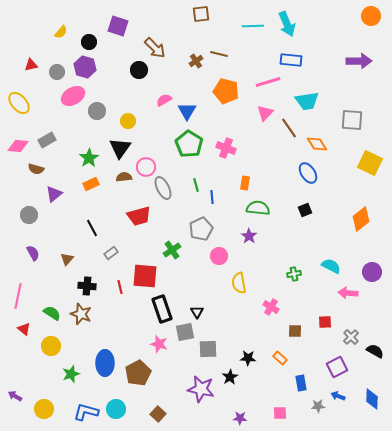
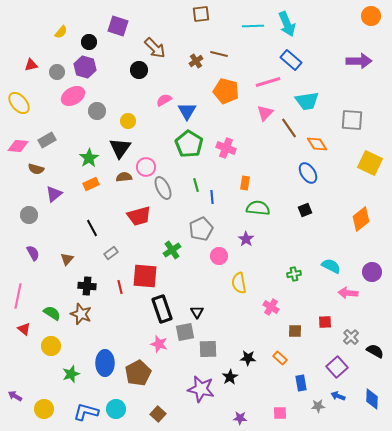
blue rectangle at (291, 60): rotated 35 degrees clockwise
purple star at (249, 236): moved 3 px left, 3 px down
purple square at (337, 367): rotated 15 degrees counterclockwise
